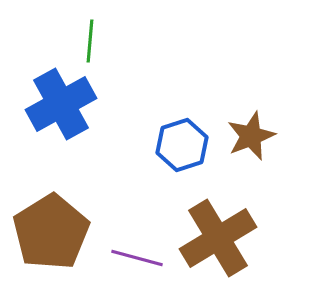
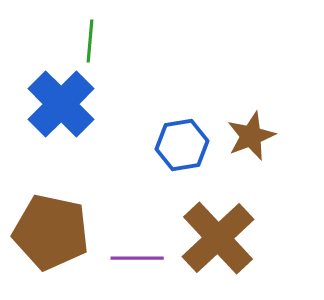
blue cross: rotated 16 degrees counterclockwise
blue hexagon: rotated 9 degrees clockwise
brown pentagon: rotated 28 degrees counterclockwise
brown cross: rotated 12 degrees counterclockwise
purple line: rotated 15 degrees counterclockwise
